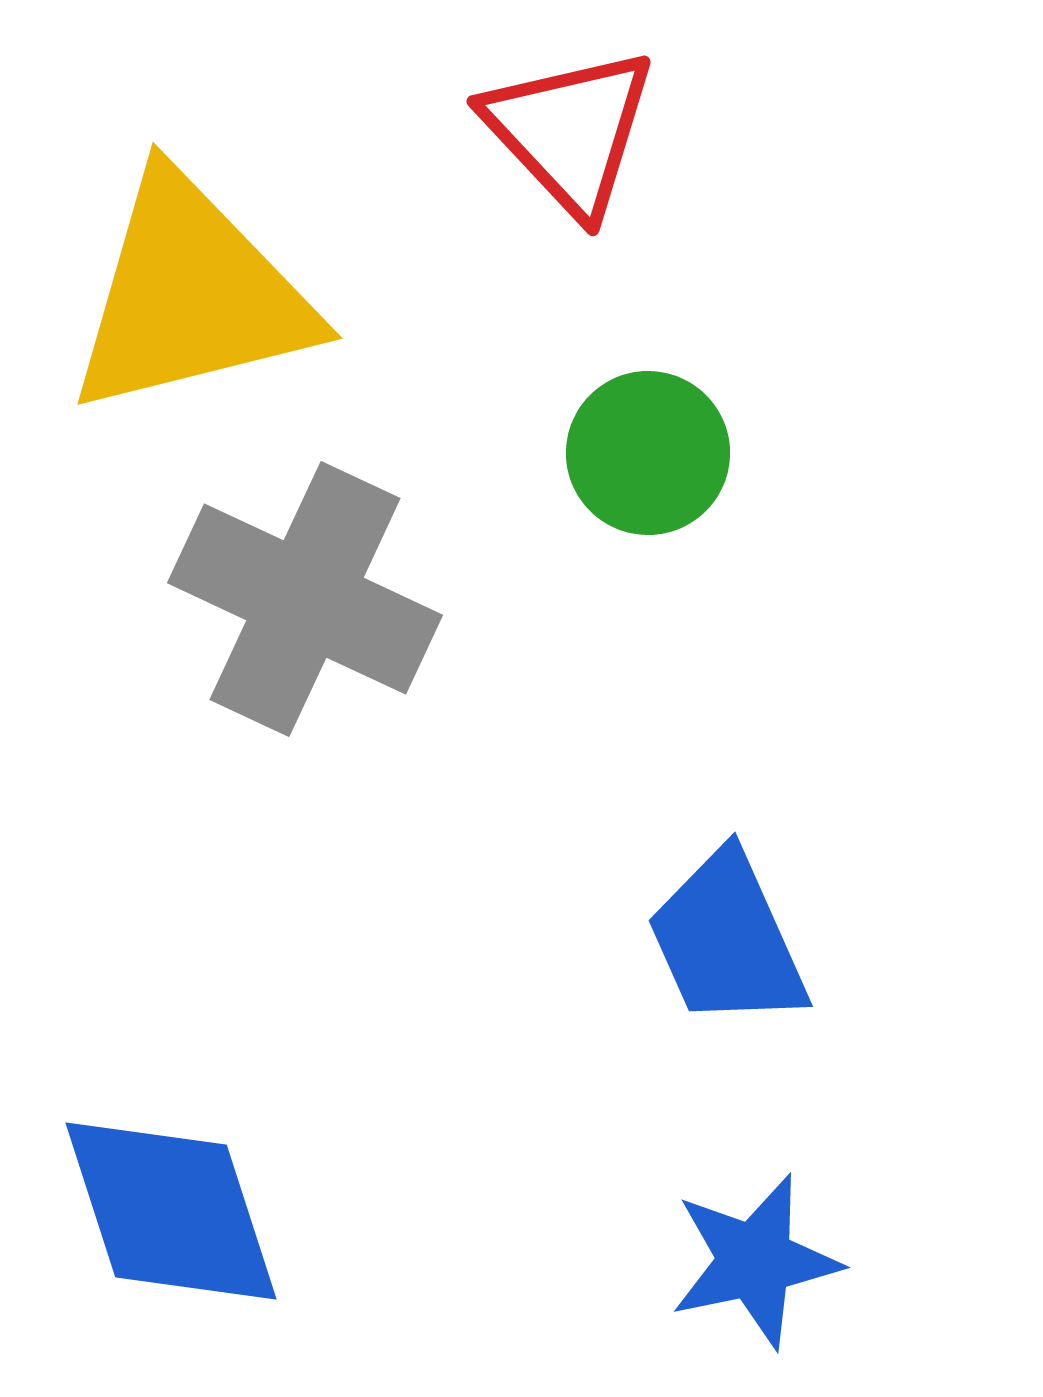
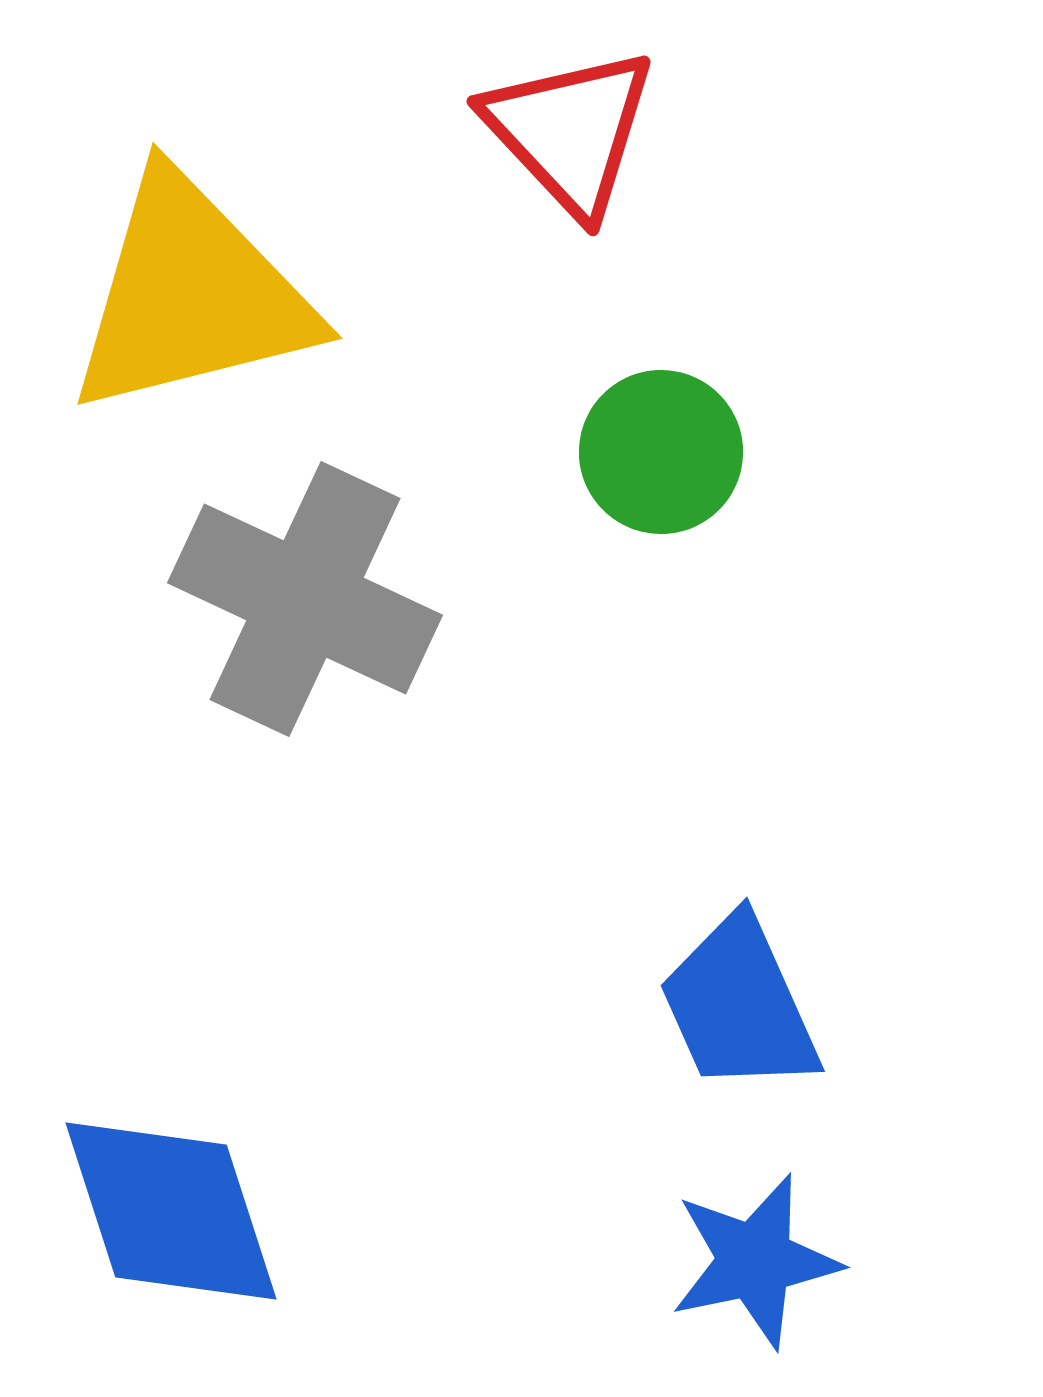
green circle: moved 13 px right, 1 px up
blue trapezoid: moved 12 px right, 65 px down
